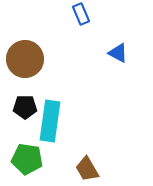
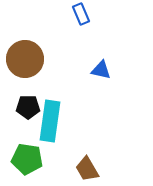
blue triangle: moved 17 px left, 17 px down; rotated 15 degrees counterclockwise
black pentagon: moved 3 px right
